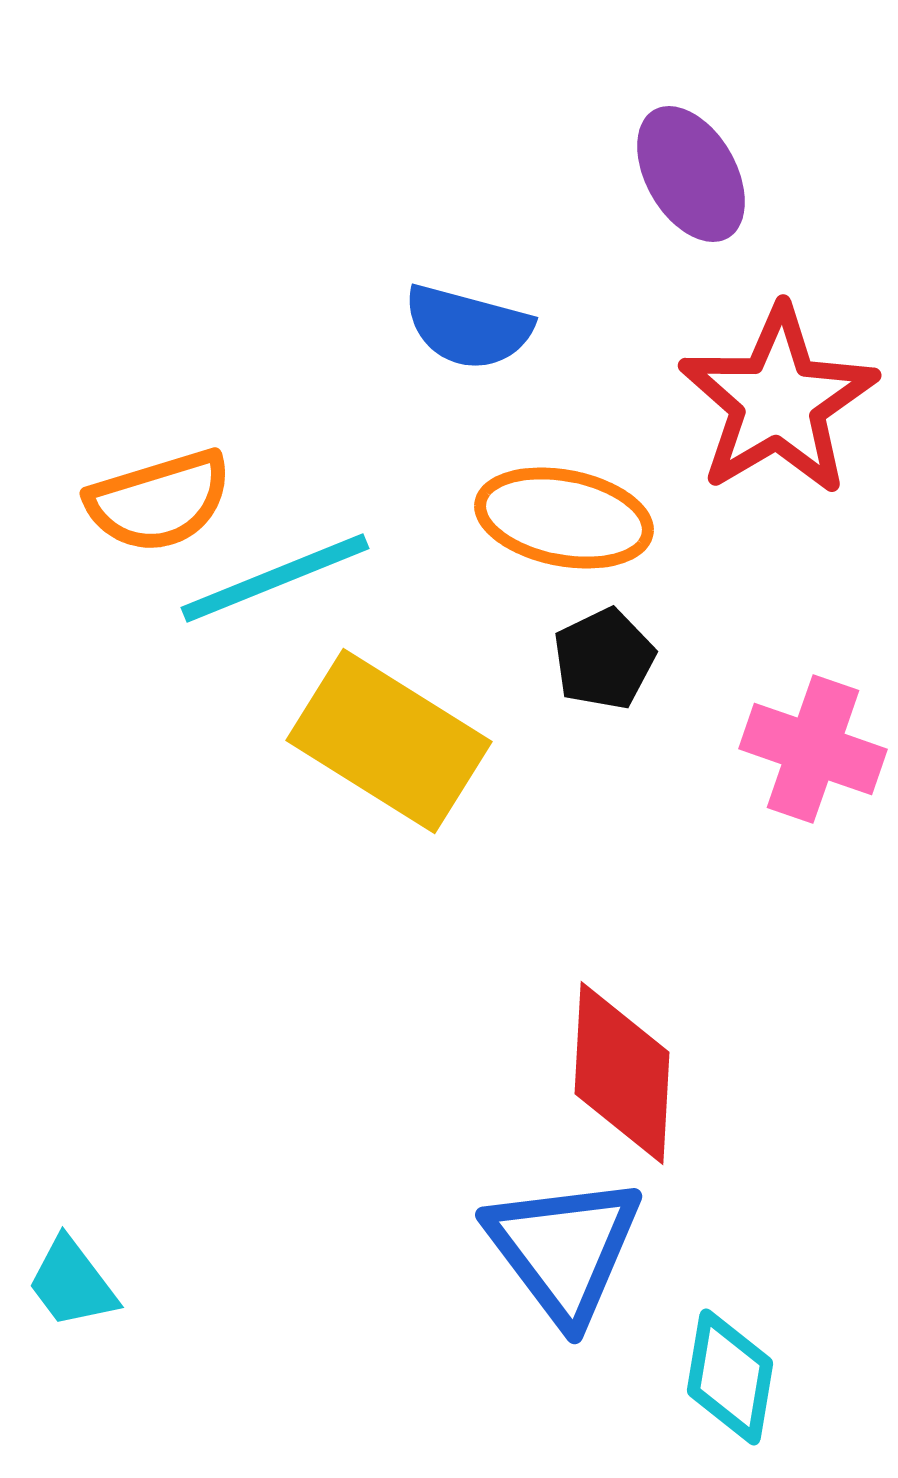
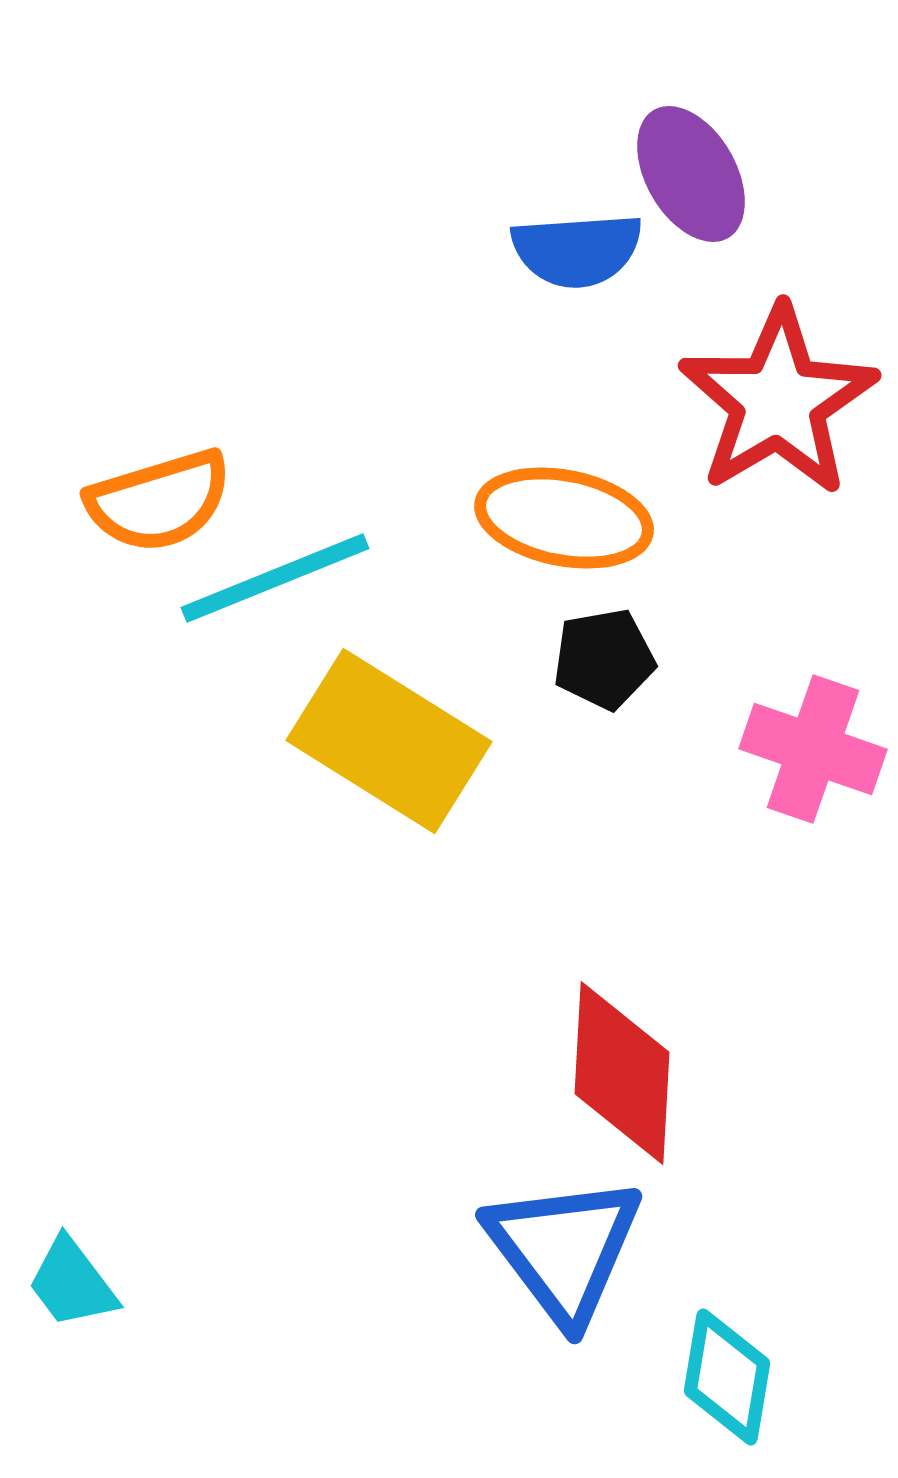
blue semicircle: moved 109 px right, 77 px up; rotated 19 degrees counterclockwise
black pentagon: rotated 16 degrees clockwise
cyan diamond: moved 3 px left
